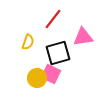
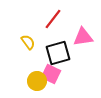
yellow semicircle: rotated 56 degrees counterclockwise
yellow circle: moved 3 px down
